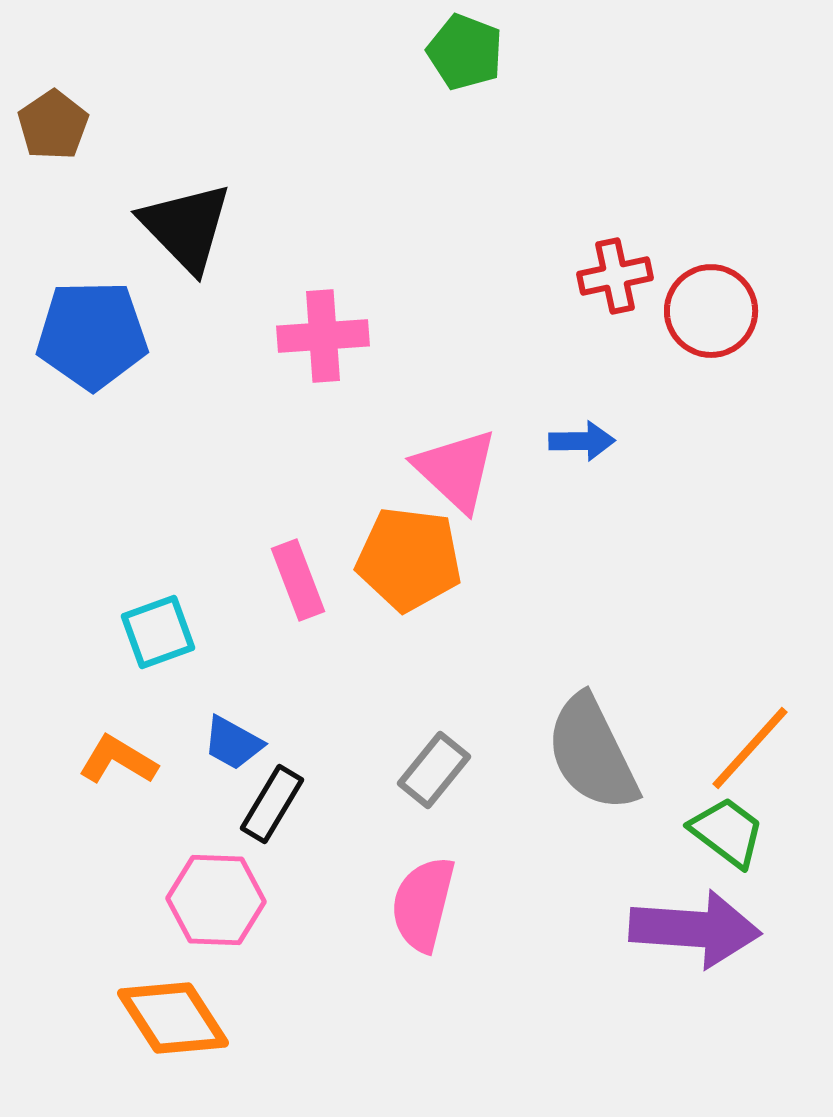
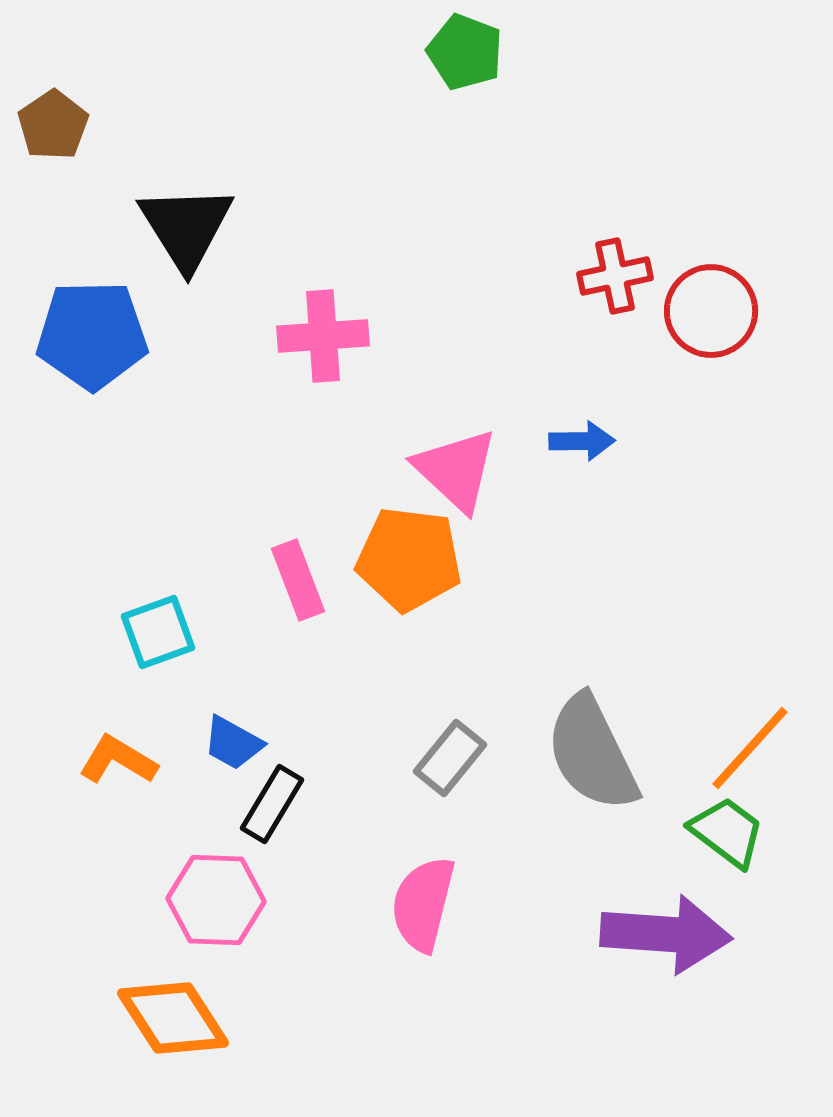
black triangle: rotated 12 degrees clockwise
gray rectangle: moved 16 px right, 12 px up
purple arrow: moved 29 px left, 5 px down
